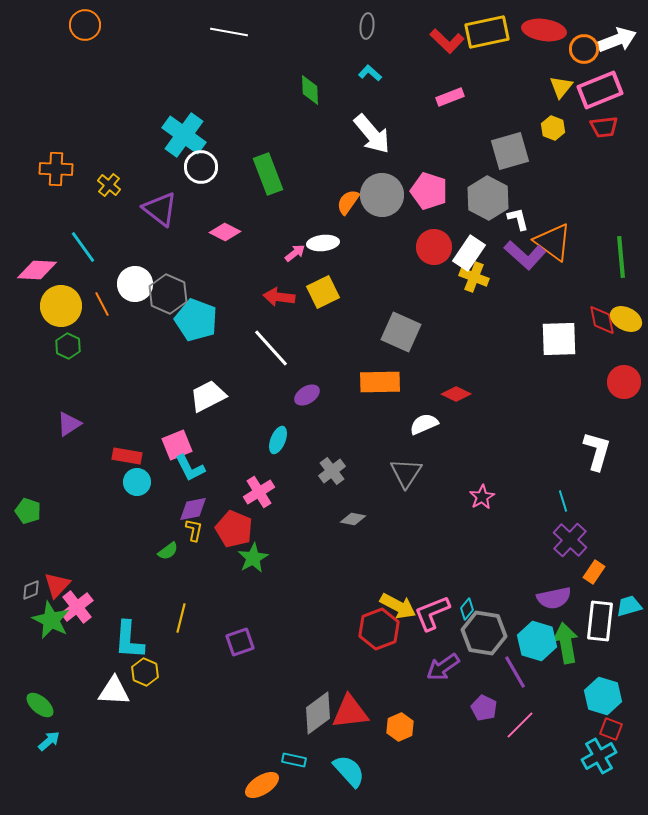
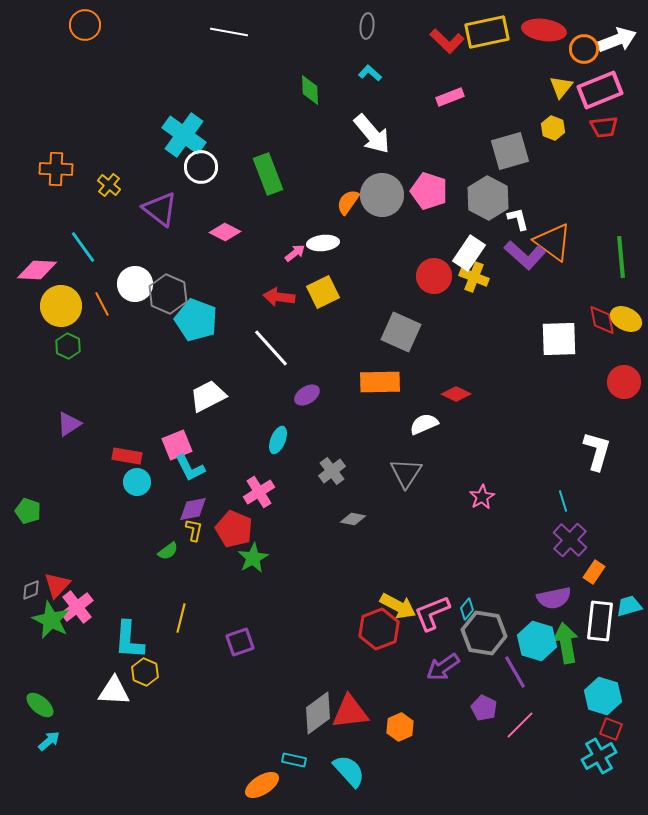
red circle at (434, 247): moved 29 px down
